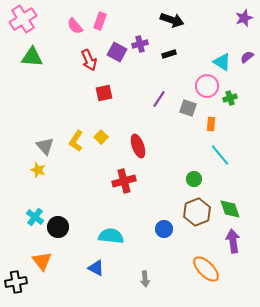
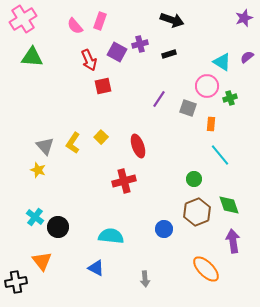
red square: moved 1 px left, 7 px up
yellow L-shape: moved 3 px left, 2 px down
green diamond: moved 1 px left, 4 px up
